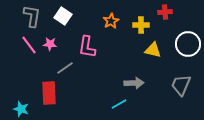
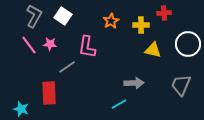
red cross: moved 1 px left, 1 px down
gray L-shape: moved 2 px right; rotated 20 degrees clockwise
gray line: moved 2 px right, 1 px up
